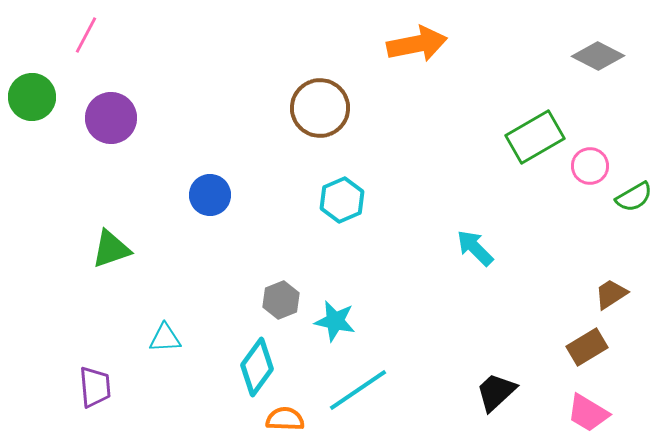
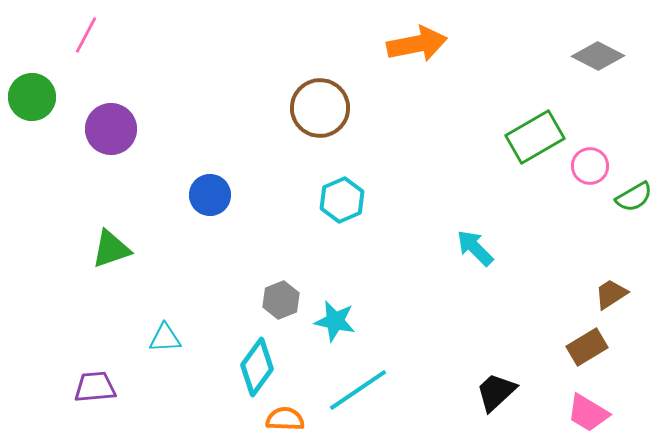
purple circle: moved 11 px down
purple trapezoid: rotated 90 degrees counterclockwise
